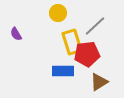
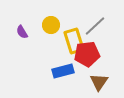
yellow circle: moved 7 px left, 12 px down
purple semicircle: moved 6 px right, 2 px up
yellow rectangle: moved 2 px right, 1 px up
blue rectangle: rotated 15 degrees counterclockwise
brown triangle: rotated 24 degrees counterclockwise
